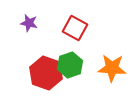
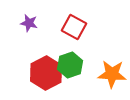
red square: moved 1 px left, 1 px up
orange star: moved 6 px down
red hexagon: rotated 12 degrees clockwise
